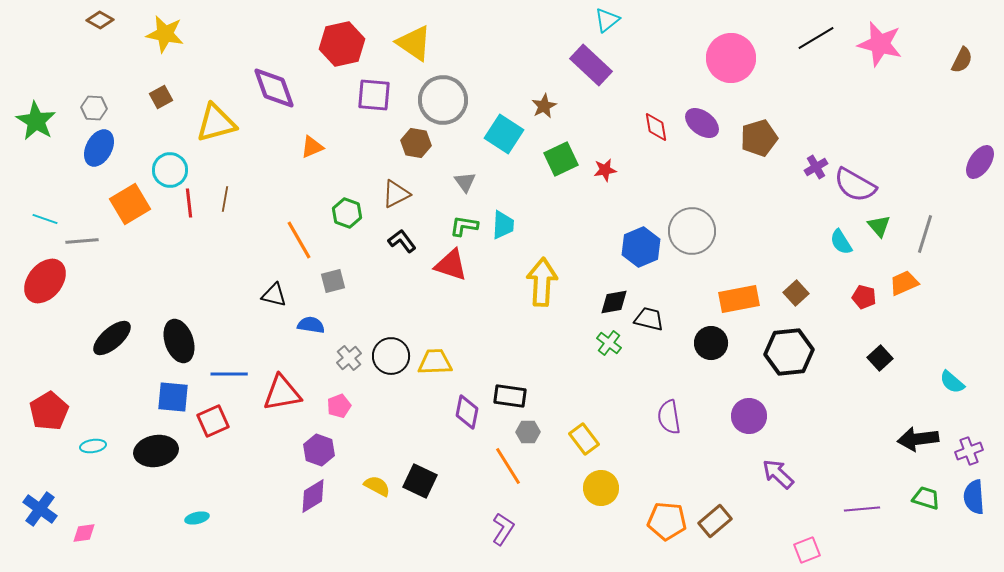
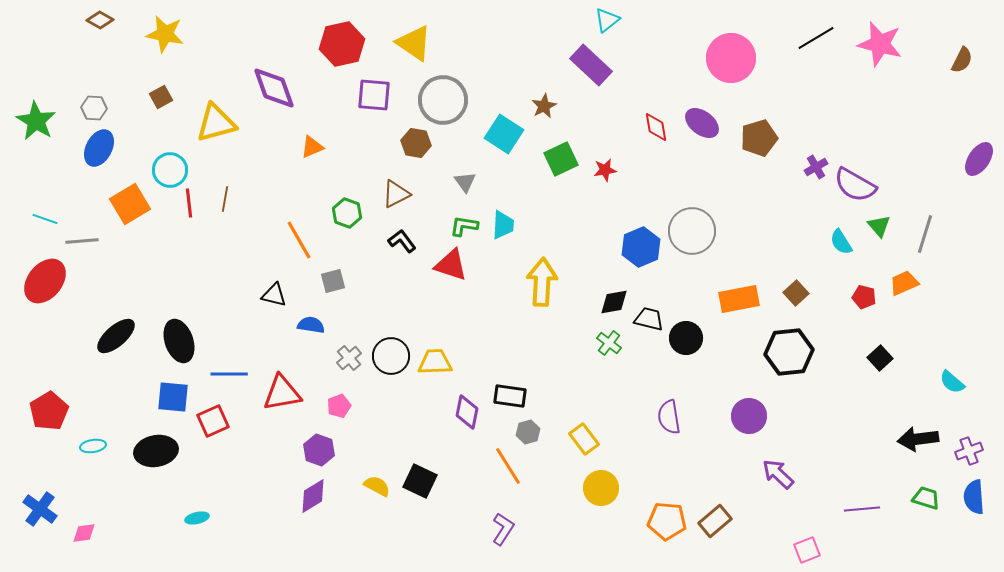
purple ellipse at (980, 162): moved 1 px left, 3 px up
black ellipse at (112, 338): moved 4 px right, 2 px up
black circle at (711, 343): moved 25 px left, 5 px up
gray hexagon at (528, 432): rotated 15 degrees counterclockwise
